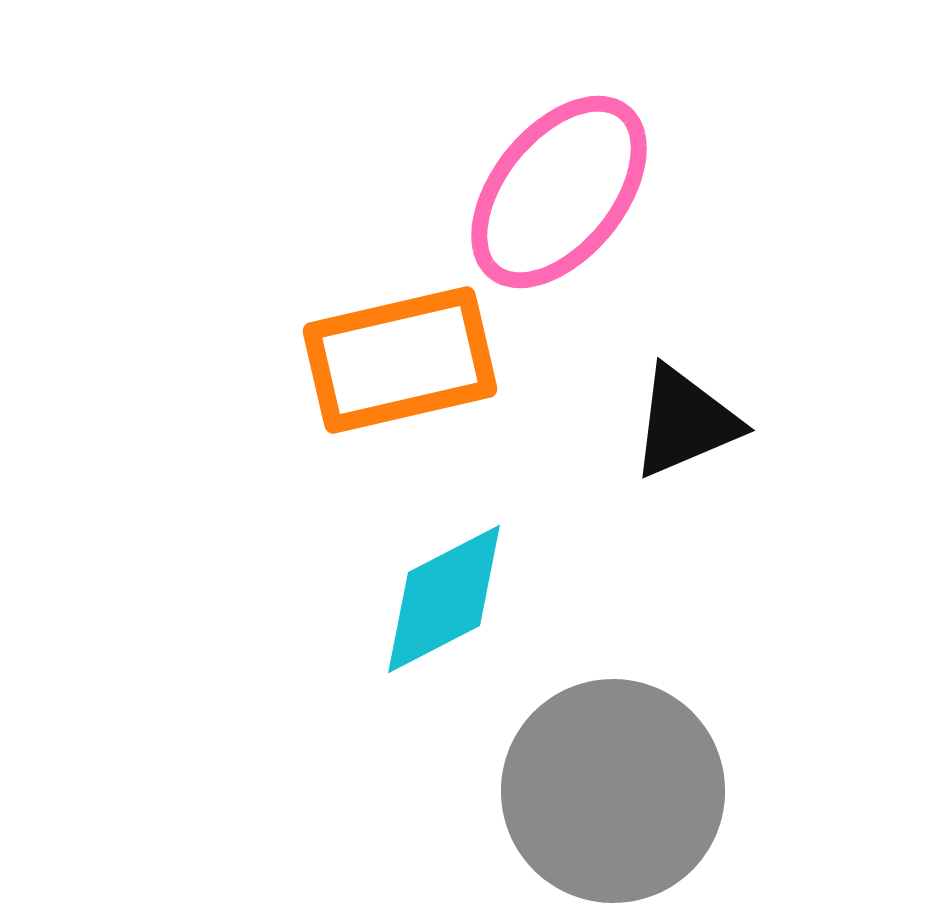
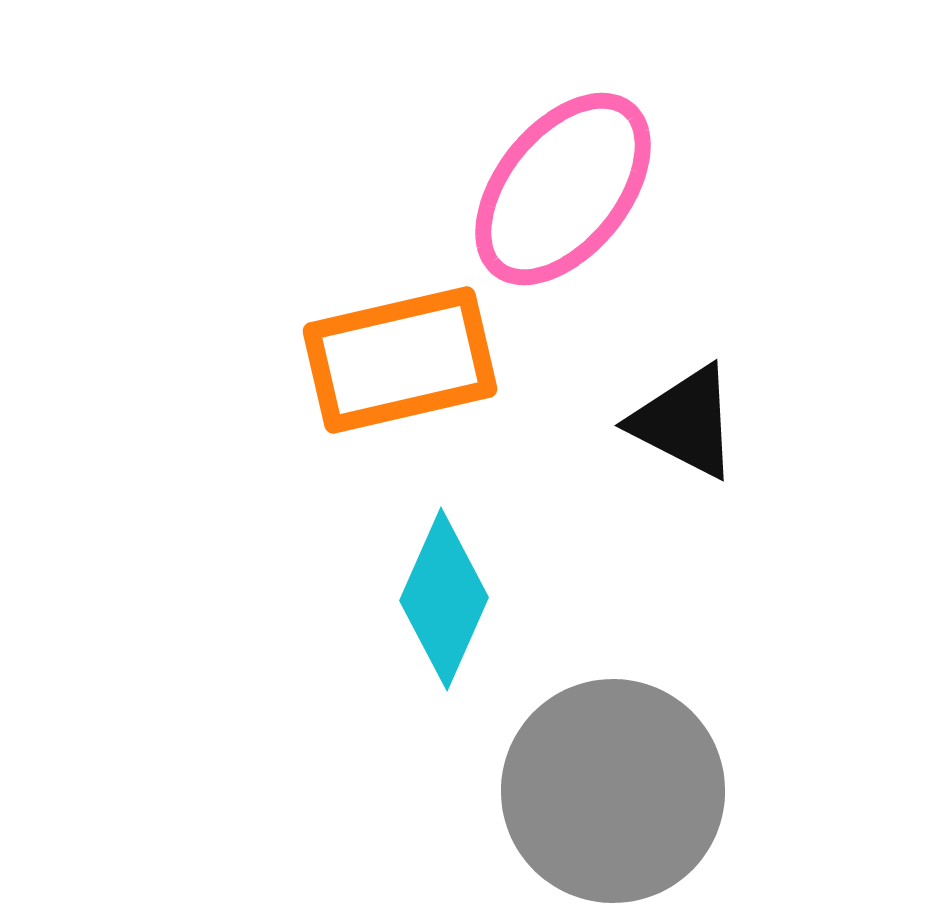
pink ellipse: moved 4 px right, 3 px up
black triangle: rotated 50 degrees clockwise
cyan diamond: rotated 39 degrees counterclockwise
